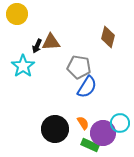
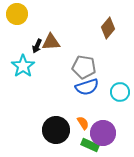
brown diamond: moved 9 px up; rotated 25 degrees clockwise
gray pentagon: moved 5 px right
blue semicircle: rotated 40 degrees clockwise
cyan circle: moved 31 px up
black circle: moved 1 px right, 1 px down
